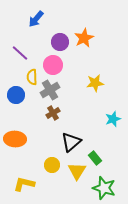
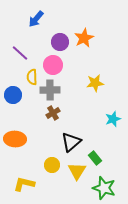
gray cross: rotated 30 degrees clockwise
blue circle: moved 3 px left
